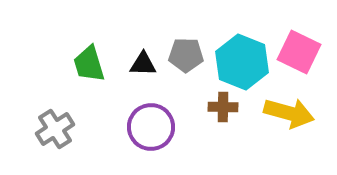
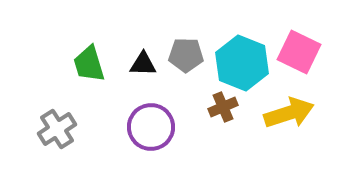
cyan hexagon: moved 1 px down
brown cross: rotated 24 degrees counterclockwise
yellow arrow: rotated 33 degrees counterclockwise
gray cross: moved 2 px right
